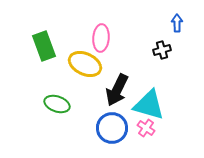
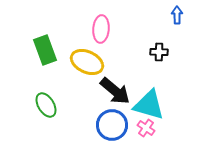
blue arrow: moved 8 px up
pink ellipse: moved 9 px up
green rectangle: moved 1 px right, 4 px down
black cross: moved 3 px left, 2 px down; rotated 18 degrees clockwise
yellow ellipse: moved 2 px right, 2 px up
black arrow: moved 2 px left, 1 px down; rotated 76 degrees counterclockwise
green ellipse: moved 11 px left, 1 px down; rotated 40 degrees clockwise
blue circle: moved 3 px up
